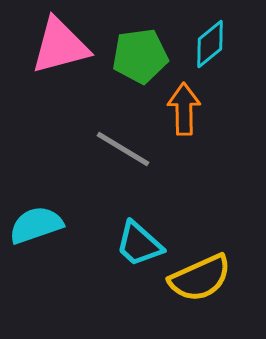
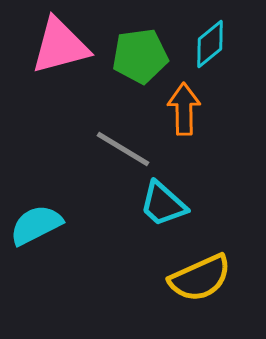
cyan semicircle: rotated 8 degrees counterclockwise
cyan trapezoid: moved 24 px right, 40 px up
